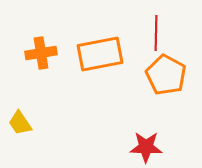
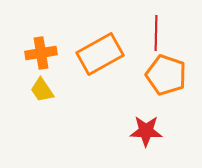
orange rectangle: rotated 18 degrees counterclockwise
orange pentagon: rotated 9 degrees counterclockwise
yellow trapezoid: moved 22 px right, 33 px up
red star: moved 16 px up
